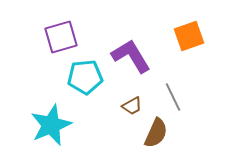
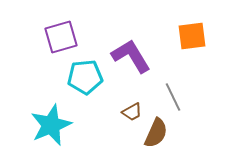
orange square: moved 3 px right; rotated 12 degrees clockwise
brown trapezoid: moved 6 px down
